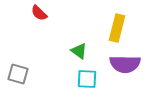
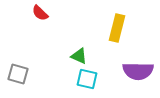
red semicircle: moved 1 px right
green triangle: moved 5 px down; rotated 12 degrees counterclockwise
purple semicircle: moved 13 px right, 7 px down
cyan square: rotated 10 degrees clockwise
